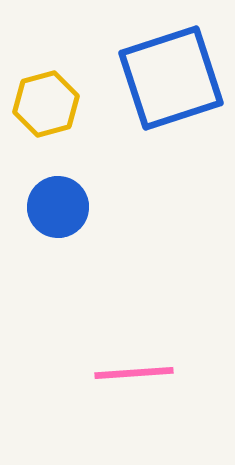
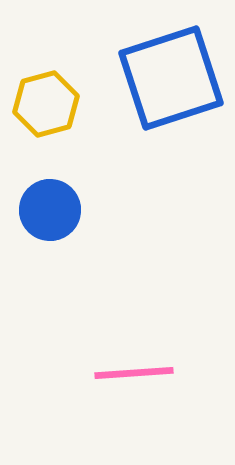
blue circle: moved 8 px left, 3 px down
